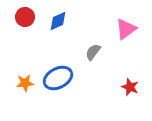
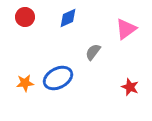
blue diamond: moved 10 px right, 3 px up
